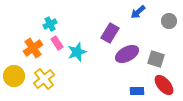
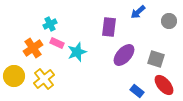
purple rectangle: moved 1 px left, 6 px up; rotated 24 degrees counterclockwise
pink rectangle: rotated 32 degrees counterclockwise
purple ellipse: moved 3 px left, 1 px down; rotated 20 degrees counterclockwise
blue rectangle: rotated 40 degrees clockwise
